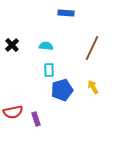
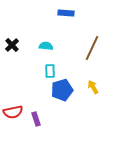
cyan rectangle: moved 1 px right, 1 px down
